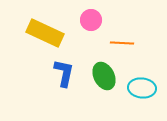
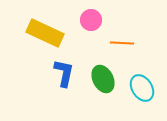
green ellipse: moved 1 px left, 3 px down
cyan ellipse: rotated 52 degrees clockwise
